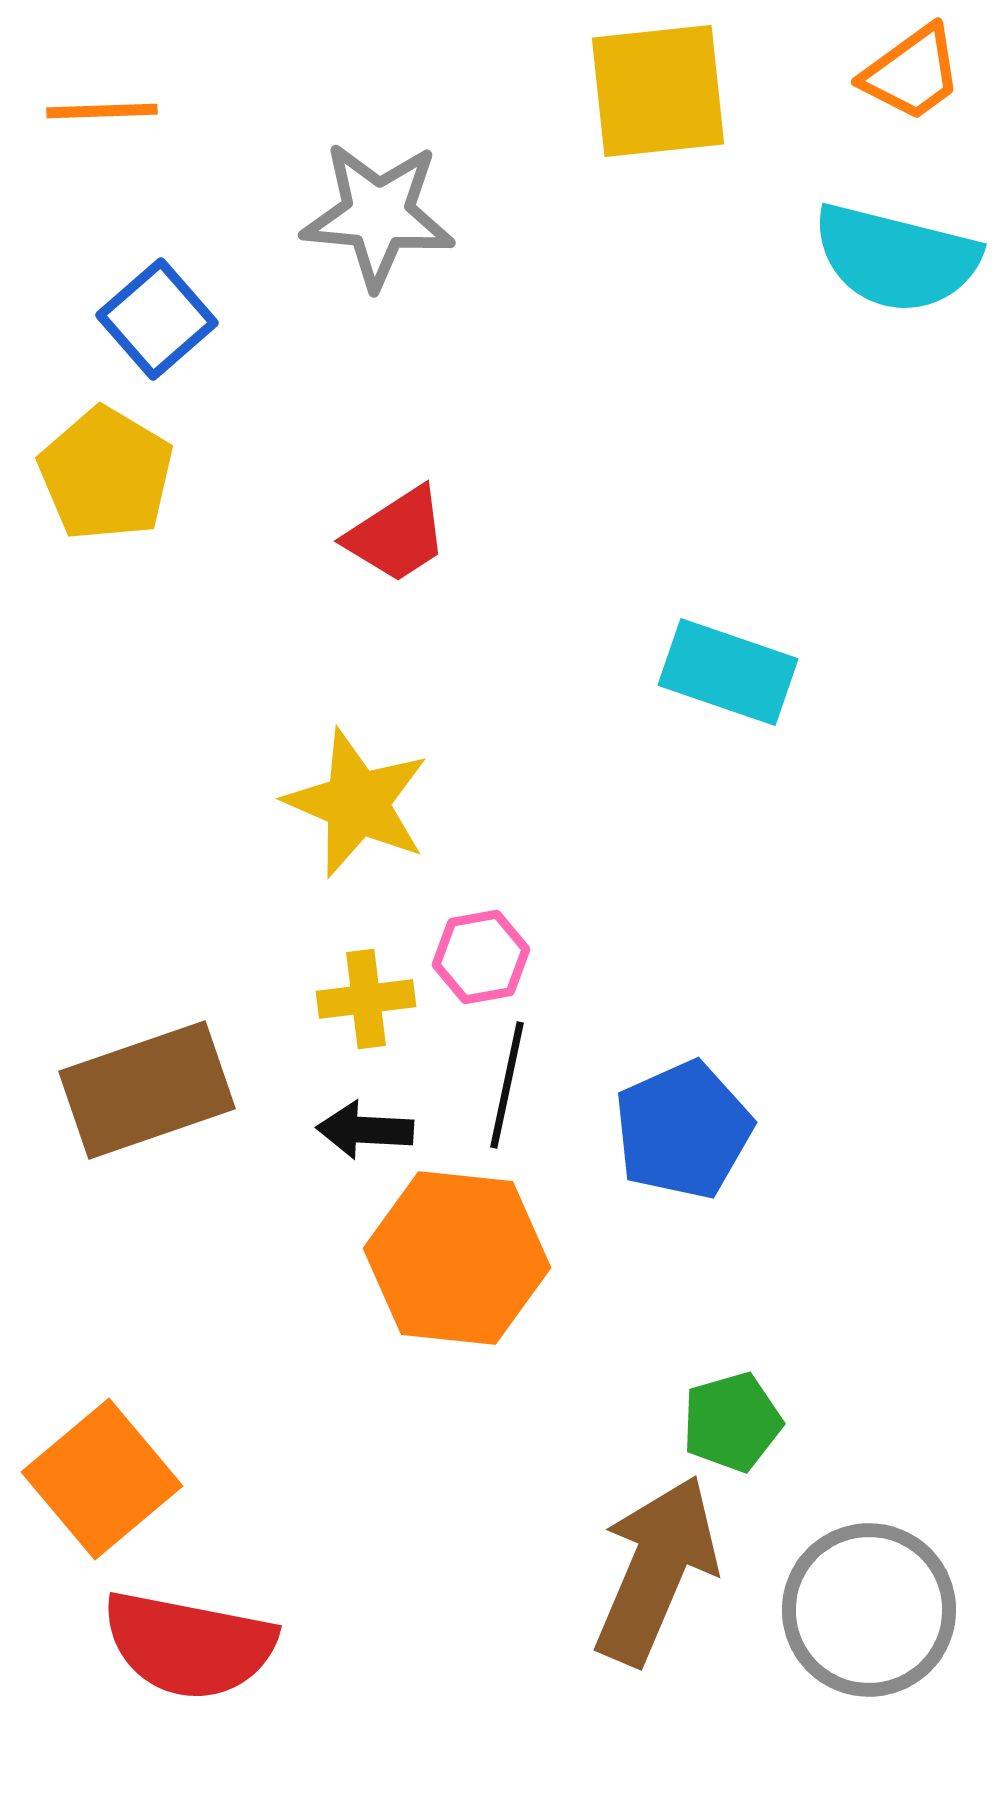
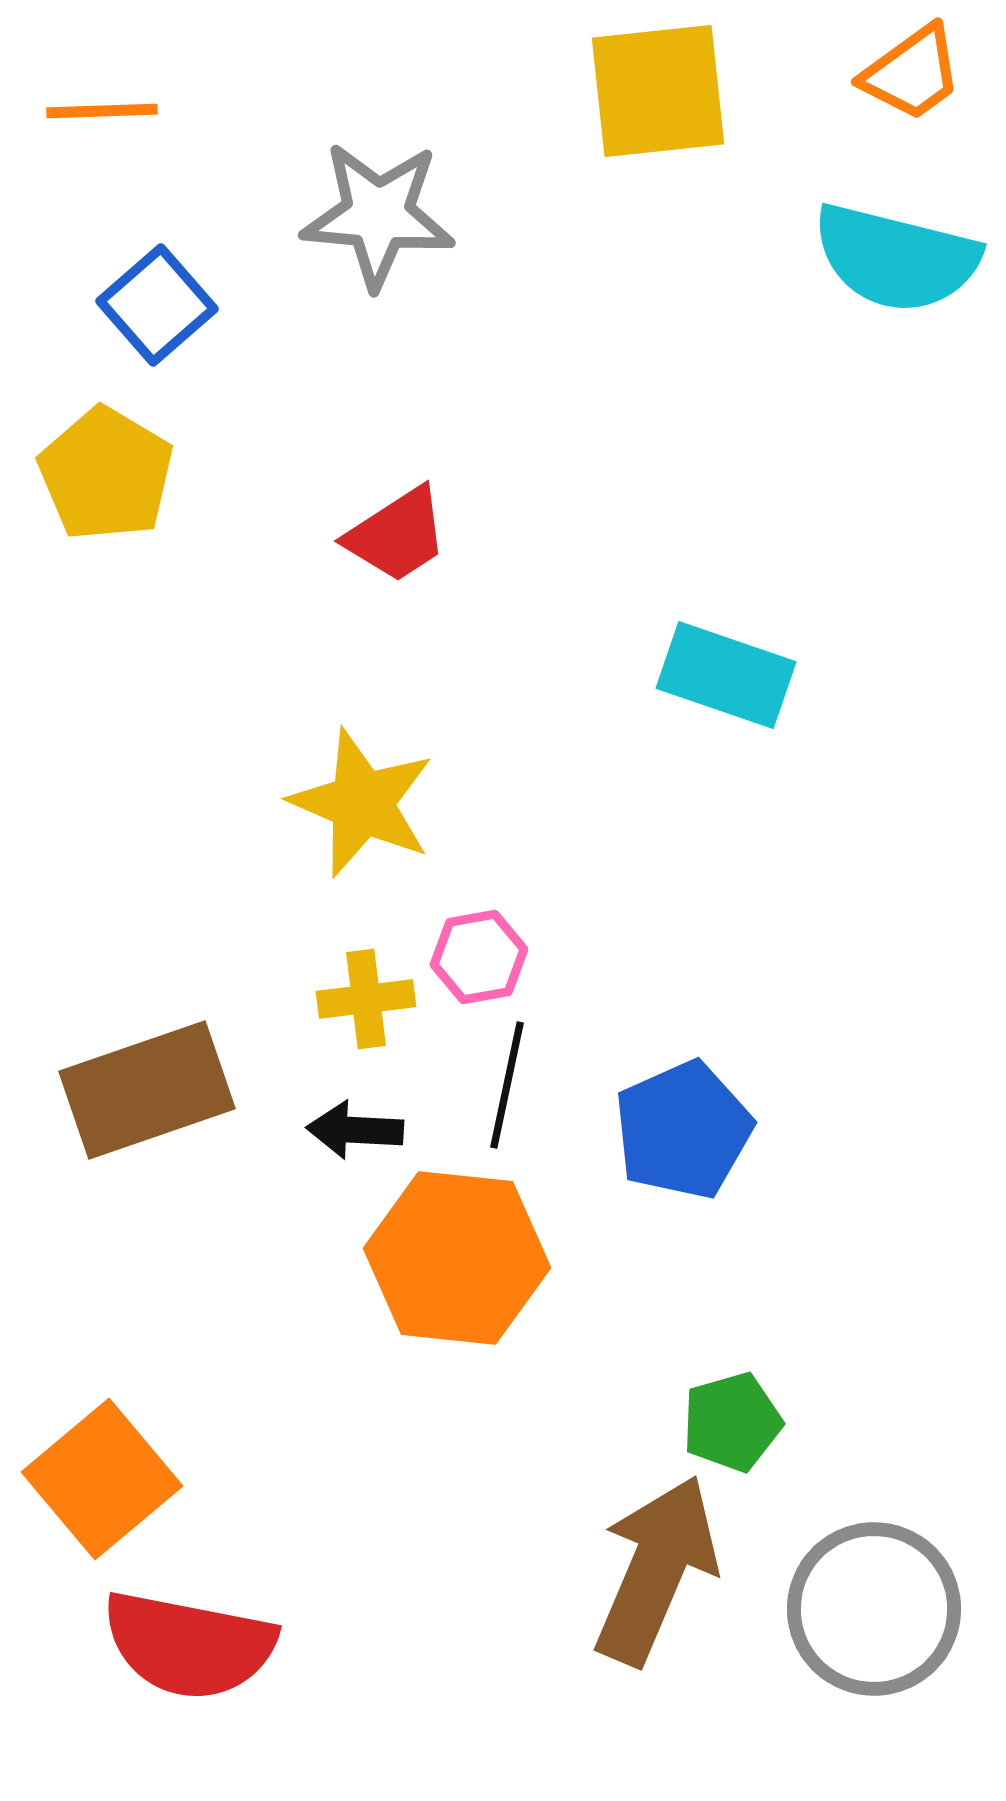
blue square: moved 14 px up
cyan rectangle: moved 2 px left, 3 px down
yellow star: moved 5 px right
pink hexagon: moved 2 px left
black arrow: moved 10 px left
gray circle: moved 5 px right, 1 px up
